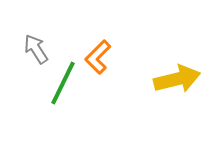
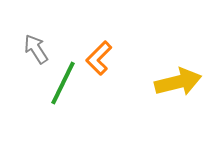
orange L-shape: moved 1 px right, 1 px down
yellow arrow: moved 1 px right, 3 px down
